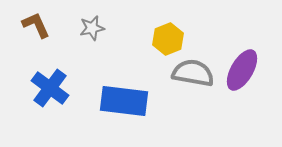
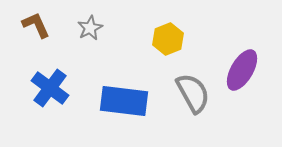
gray star: moved 2 px left; rotated 15 degrees counterclockwise
gray semicircle: moved 20 px down; rotated 51 degrees clockwise
